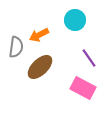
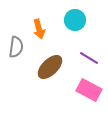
orange arrow: moved 6 px up; rotated 78 degrees counterclockwise
purple line: rotated 24 degrees counterclockwise
brown ellipse: moved 10 px right
pink rectangle: moved 6 px right, 2 px down
